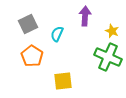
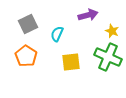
purple arrow: moved 3 px right, 1 px up; rotated 72 degrees clockwise
orange pentagon: moved 6 px left
yellow square: moved 8 px right, 19 px up
